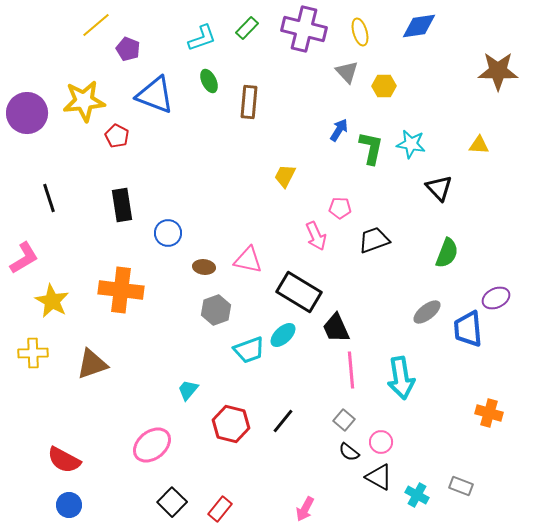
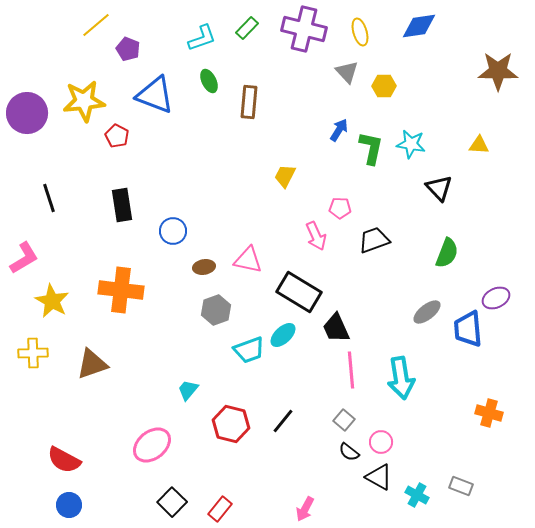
blue circle at (168, 233): moved 5 px right, 2 px up
brown ellipse at (204, 267): rotated 15 degrees counterclockwise
